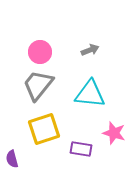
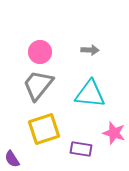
gray arrow: rotated 24 degrees clockwise
purple semicircle: rotated 18 degrees counterclockwise
